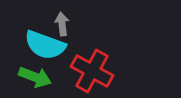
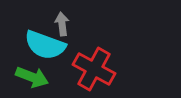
red cross: moved 2 px right, 2 px up
green arrow: moved 3 px left
